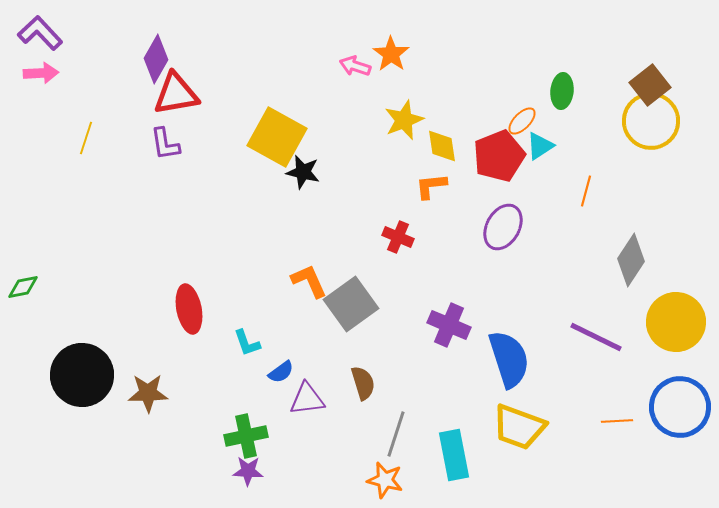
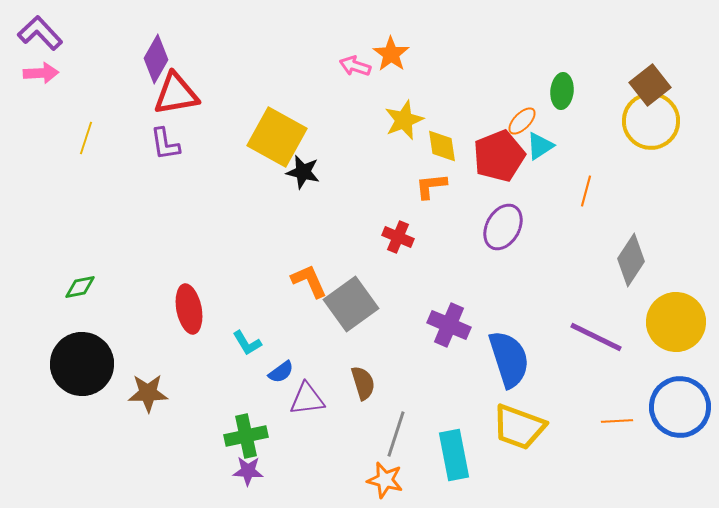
green diamond at (23, 287): moved 57 px right
cyan L-shape at (247, 343): rotated 12 degrees counterclockwise
black circle at (82, 375): moved 11 px up
